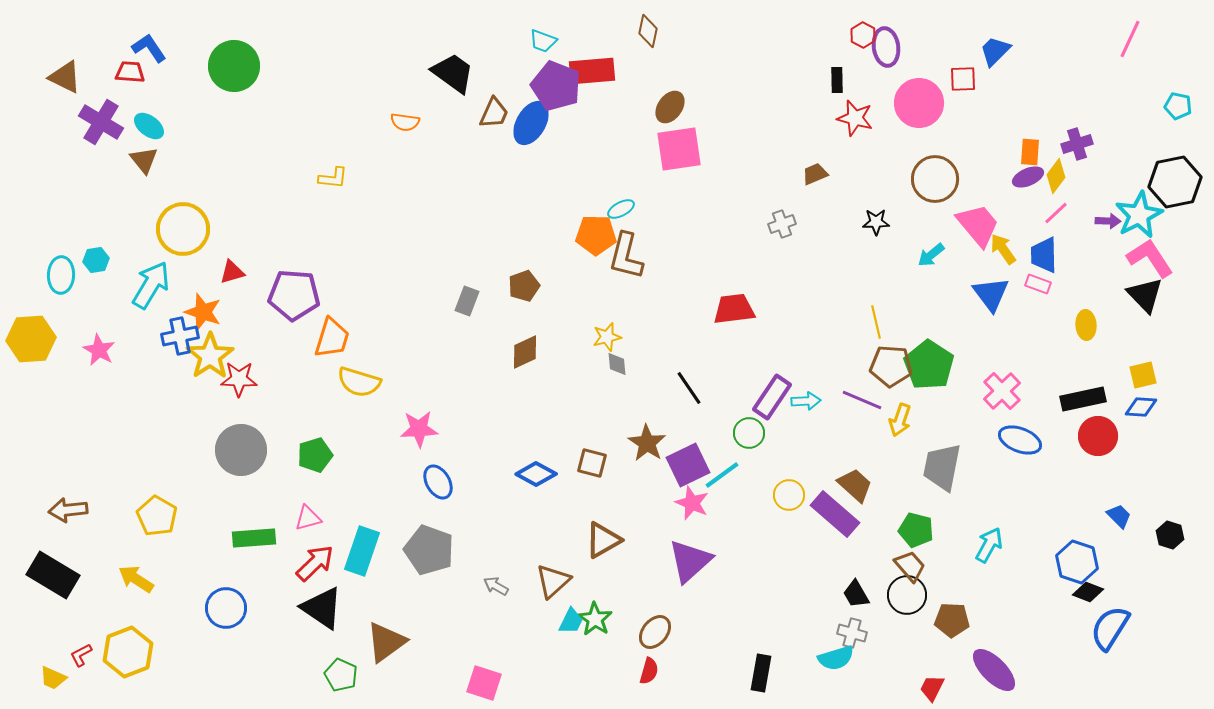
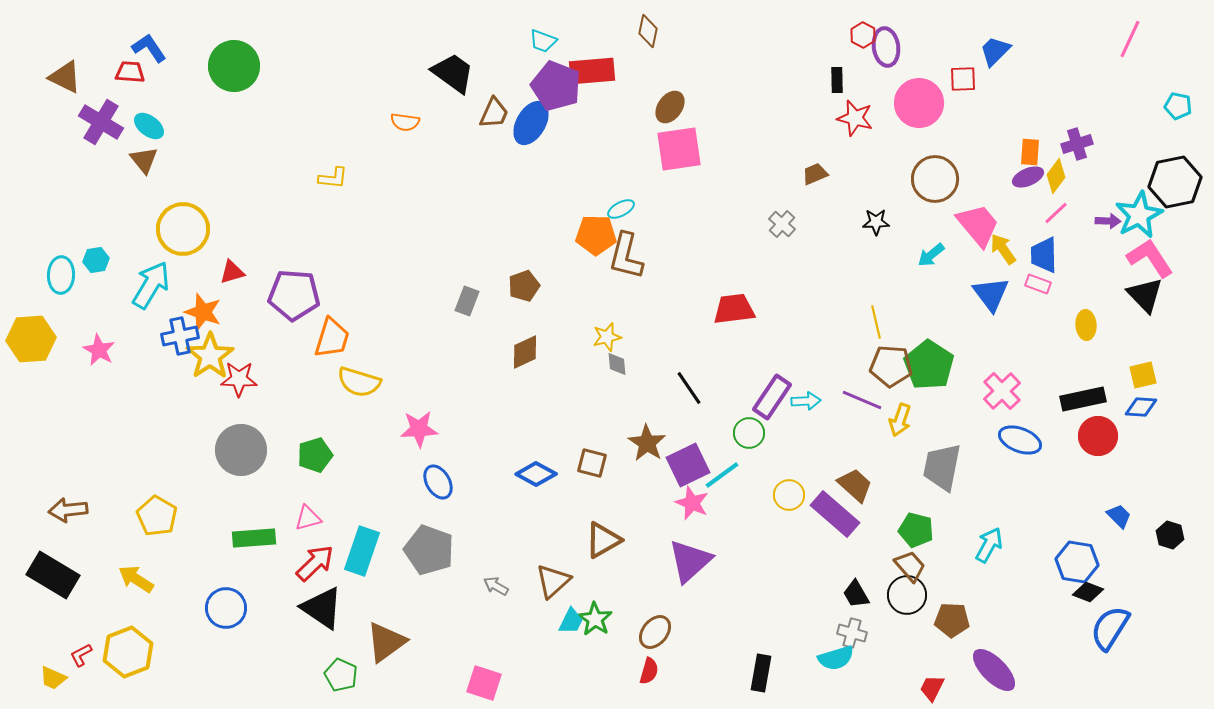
gray cross at (782, 224): rotated 28 degrees counterclockwise
blue hexagon at (1077, 562): rotated 9 degrees counterclockwise
